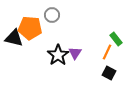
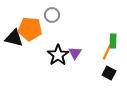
orange pentagon: moved 1 px down
green rectangle: moved 3 px left, 2 px down; rotated 40 degrees clockwise
